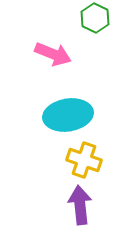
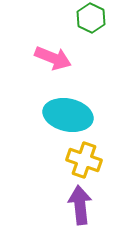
green hexagon: moved 4 px left
pink arrow: moved 4 px down
cyan ellipse: rotated 21 degrees clockwise
